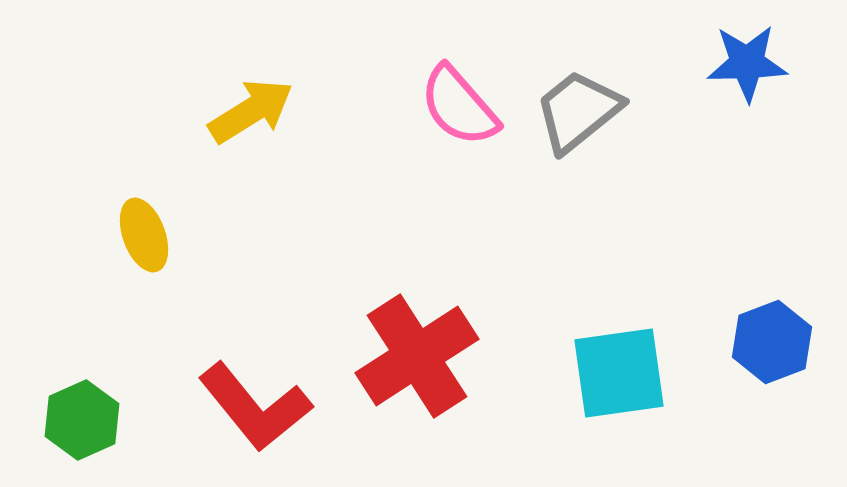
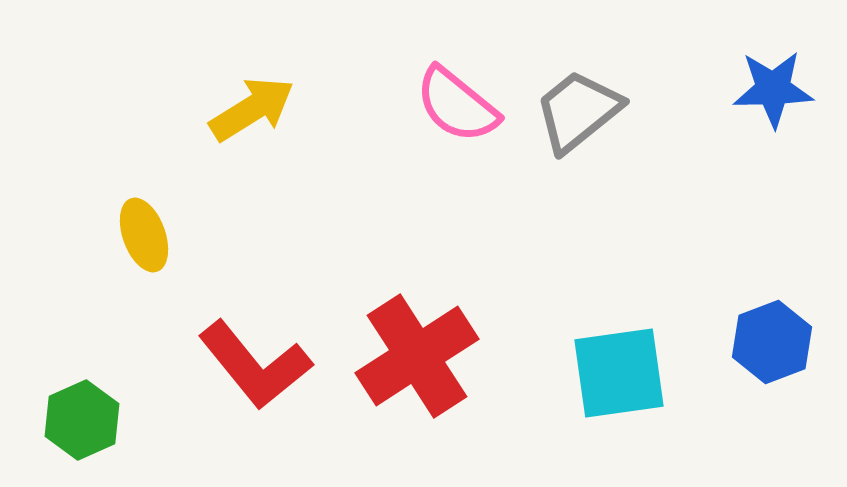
blue star: moved 26 px right, 26 px down
pink semicircle: moved 2 px left, 1 px up; rotated 10 degrees counterclockwise
yellow arrow: moved 1 px right, 2 px up
red L-shape: moved 42 px up
